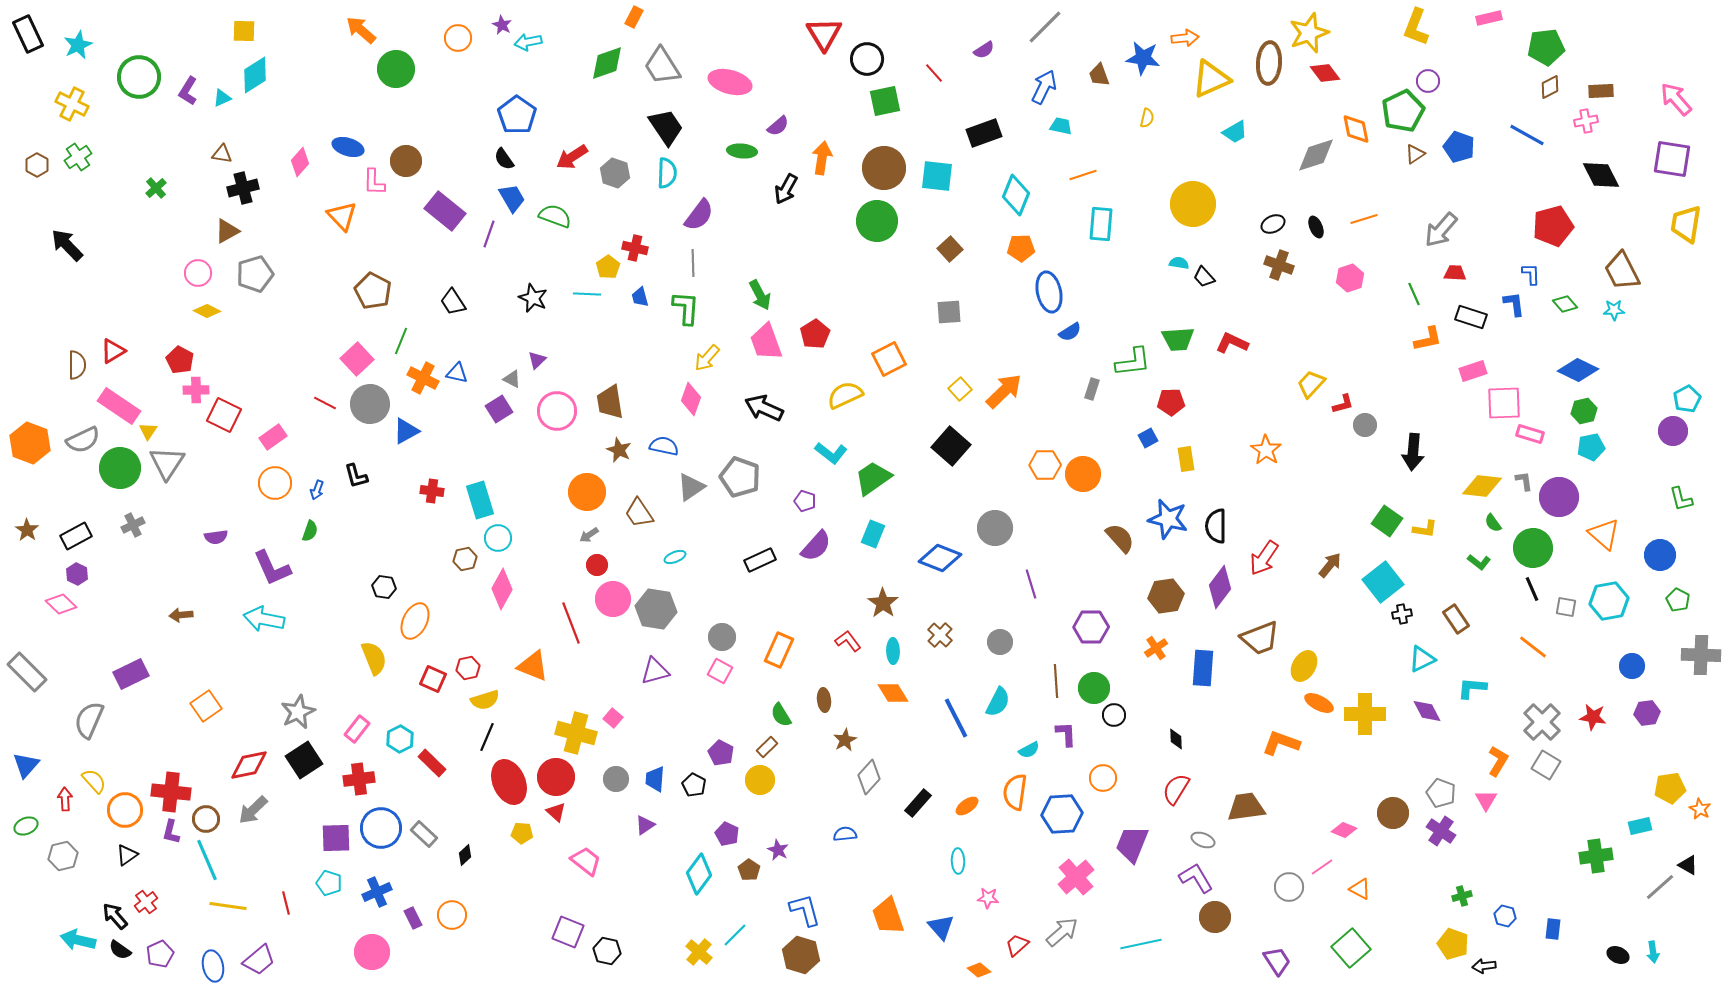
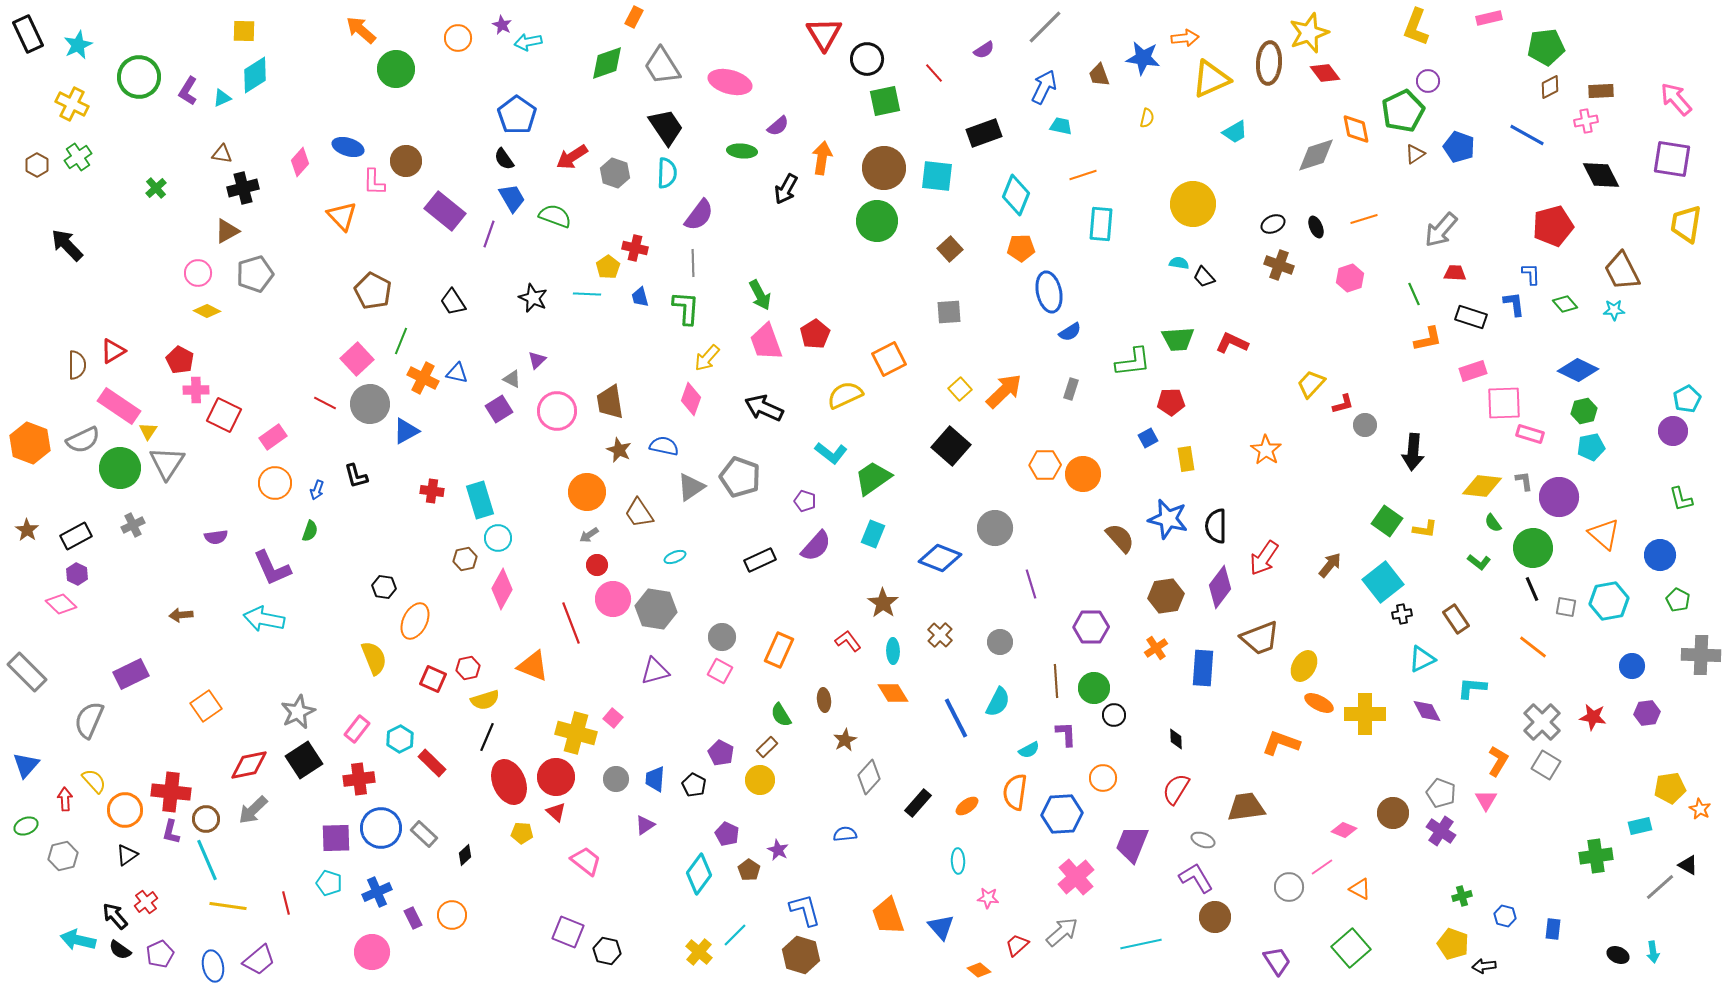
gray rectangle at (1092, 389): moved 21 px left
